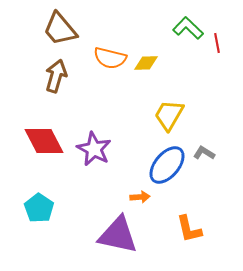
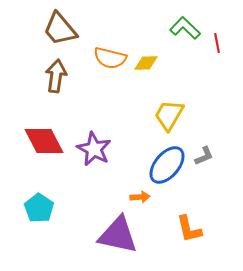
green L-shape: moved 3 px left
brown arrow: rotated 8 degrees counterclockwise
gray L-shape: moved 3 px down; rotated 125 degrees clockwise
